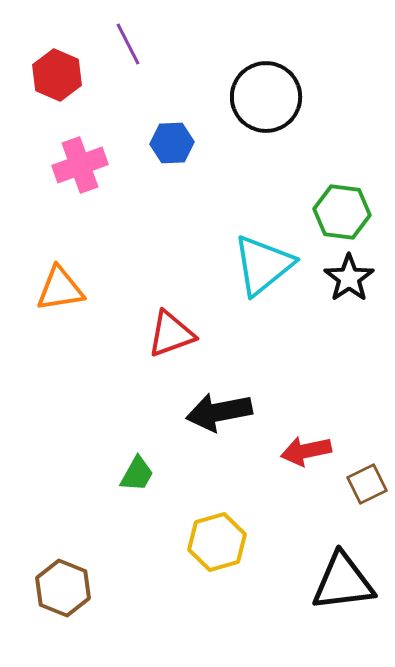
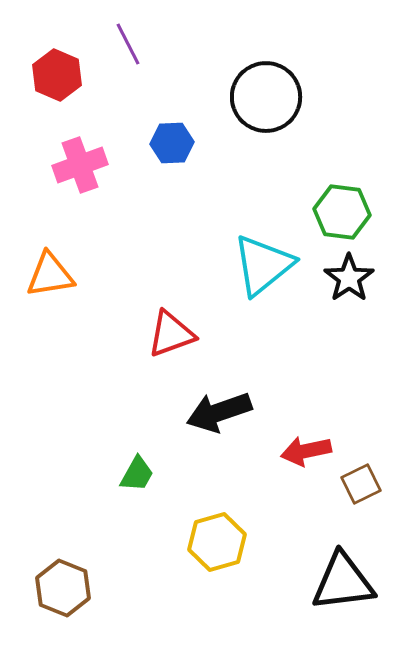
orange triangle: moved 10 px left, 14 px up
black arrow: rotated 8 degrees counterclockwise
brown square: moved 6 px left
